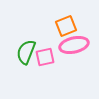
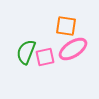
orange square: rotated 30 degrees clockwise
pink ellipse: moved 1 px left, 4 px down; rotated 20 degrees counterclockwise
